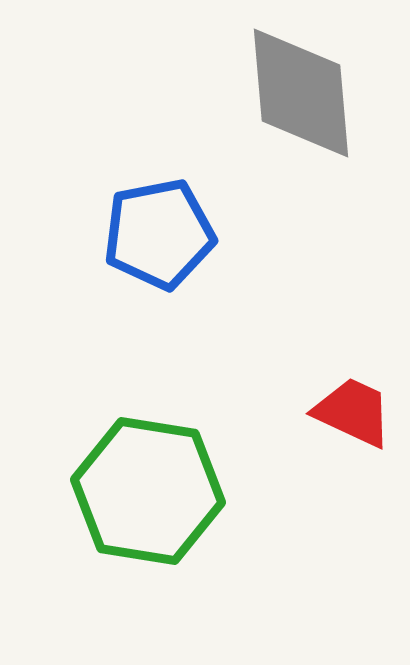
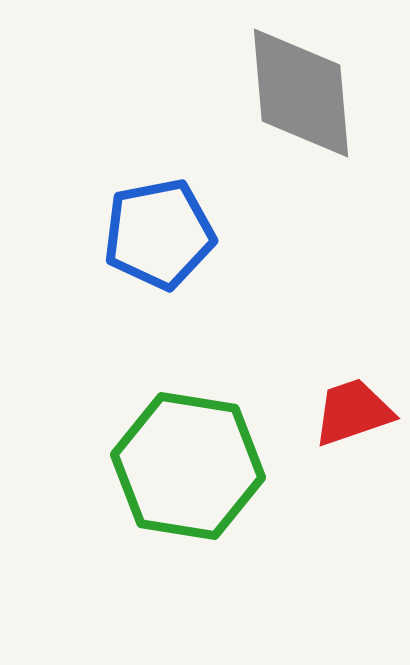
red trapezoid: rotated 44 degrees counterclockwise
green hexagon: moved 40 px right, 25 px up
